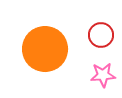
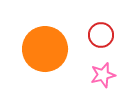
pink star: rotated 10 degrees counterclockwise
